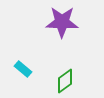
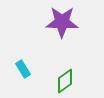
cyan rectangle: rotated 18 degrees clockwise
